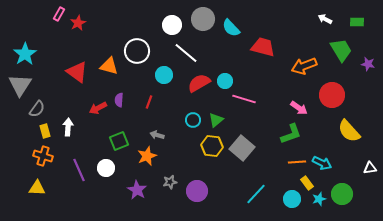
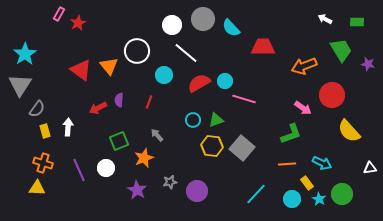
red trapezoid at (263, 47): rotated 15 degrees counterclockwise
orange triangle at (109, 66): rotated 36 degrees clockwise
red triangle at (77, 72): moved 4 px right, 2 px up
pink arrow at (299, 108): moved 4 px right
green triangle at (216, 120): rotated 21 degrees clockwise
gray arrow at (157, 135): rotated 32 degrees clockwise
orange cross at (43, 156): moved 7 px down
orange star at (147, 156): moved 3 px left, 2 px down
orange line at (297, 162): moved 10 px left, 2 px down
cyan star at (319, 199): rotated 24 degrees counterclockwise
